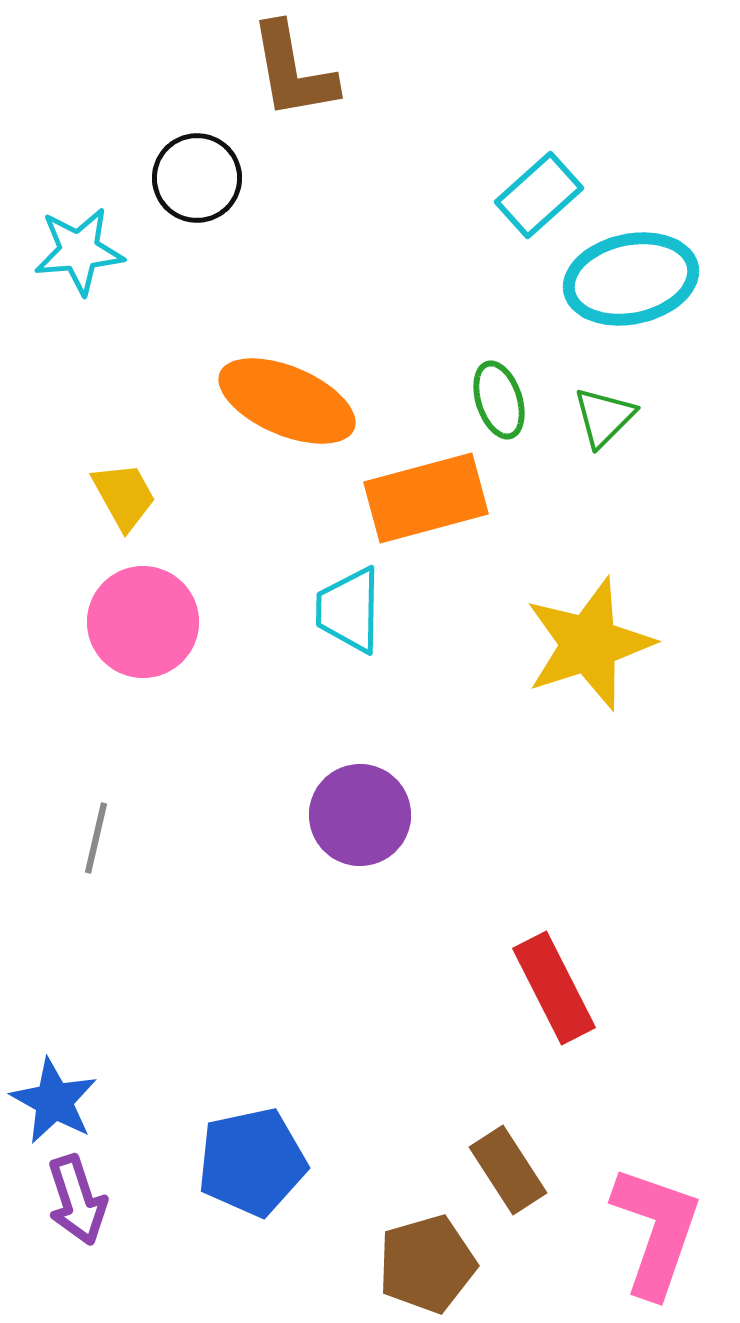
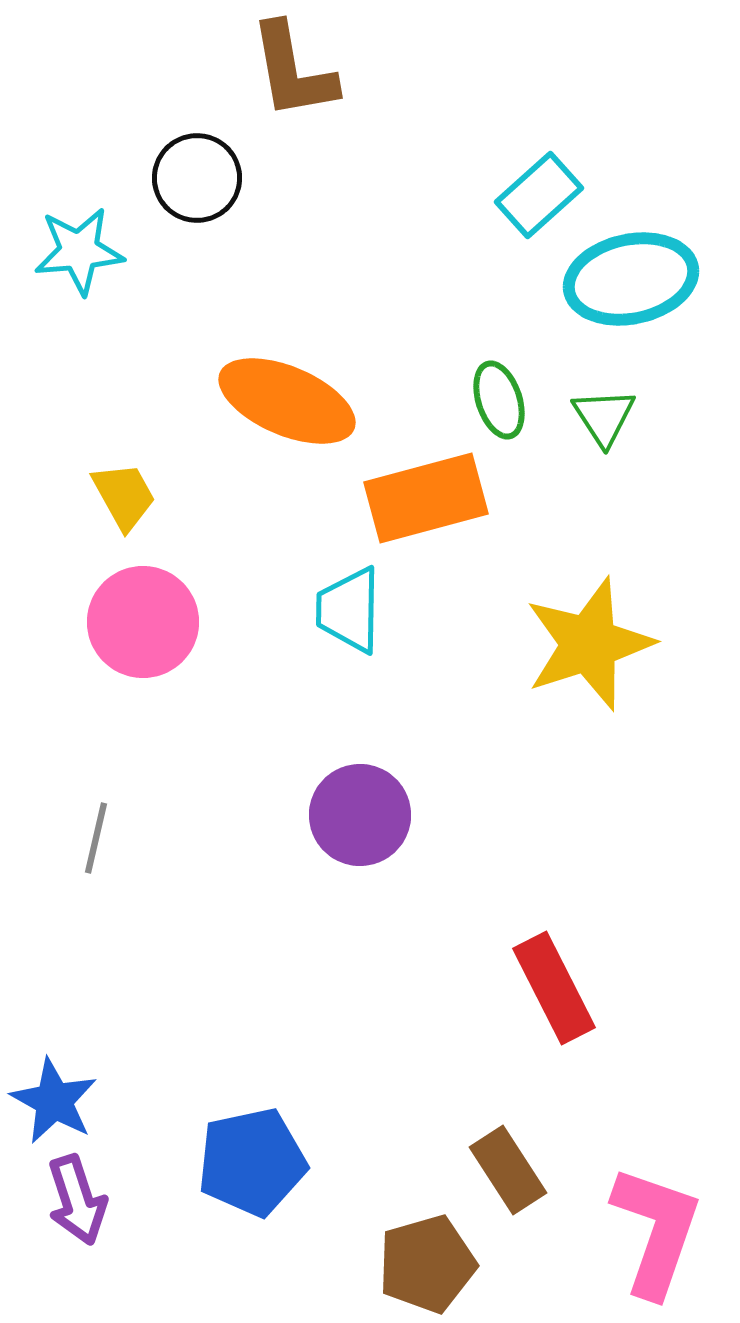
green triangle: rotated 18 degrees counterclockwise
